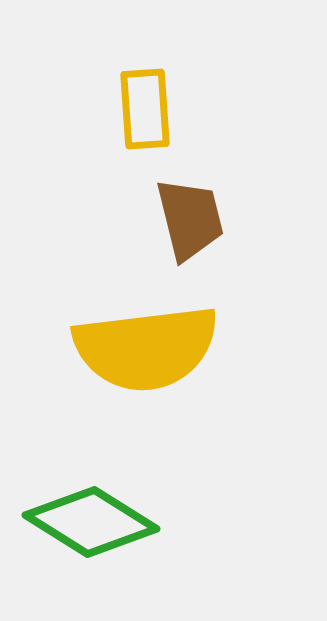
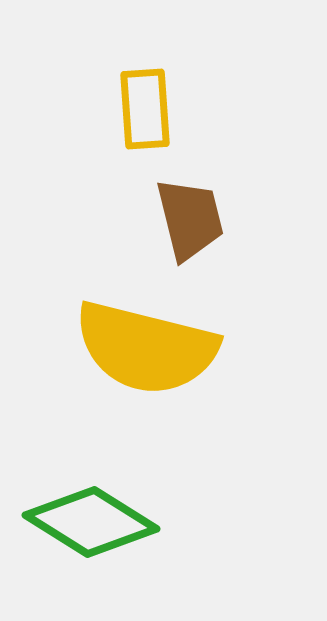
yellow semicircle: rotated 21 degrees clockwise
